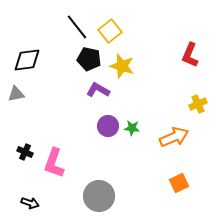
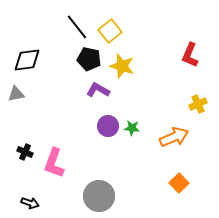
orange square: rotated 18 degrees counterclockwise
